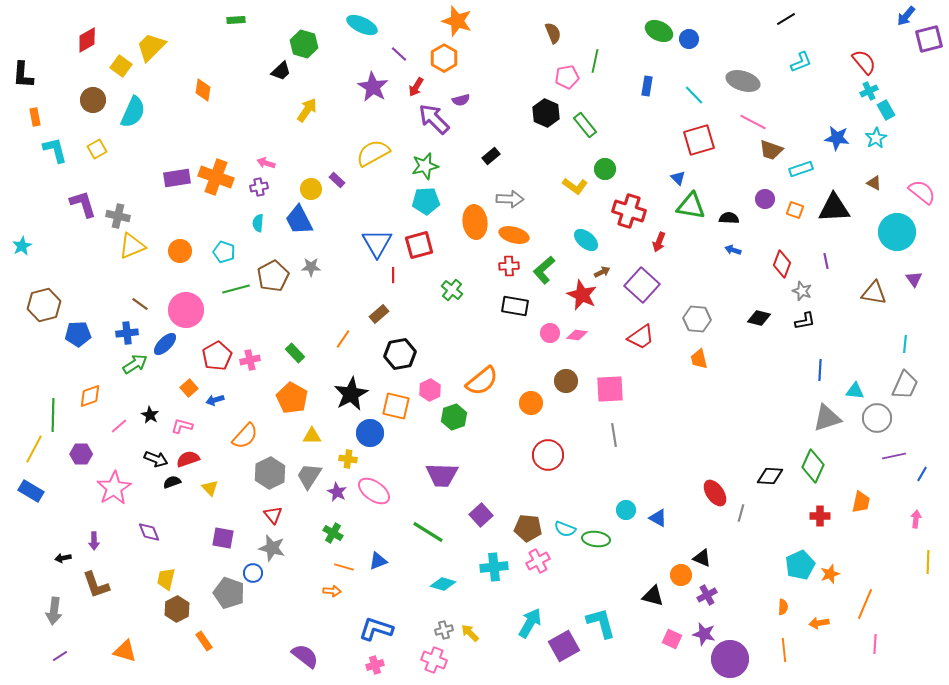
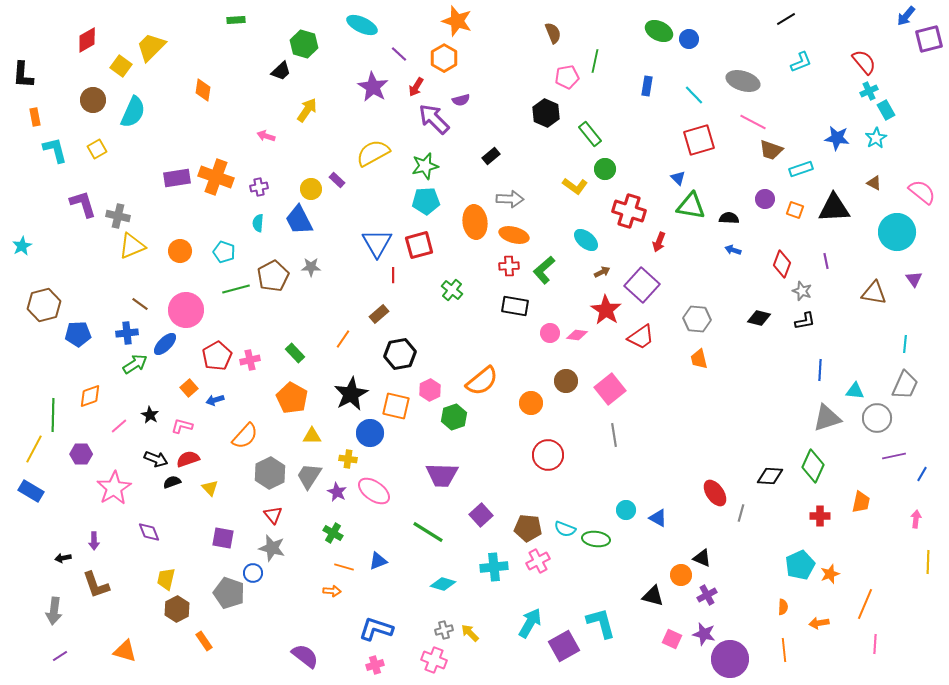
green rectangle at (585, 125): moved 5 px right, 9 px down
pink arrow at (266, 163): moved 27 px up
red star at (582, 295): moved 24 px right, 15 px down; rotated 8 degrees clockwise
pink square at (610, 389): rotated 36 degrees counterclockwise
